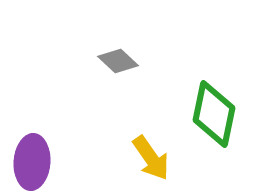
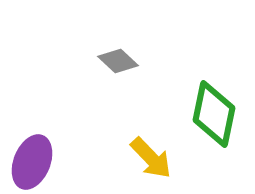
yellow arrow: rotated 9 degrees counterclockwise
purple ellipse: rotated 18 degrees clockwise
